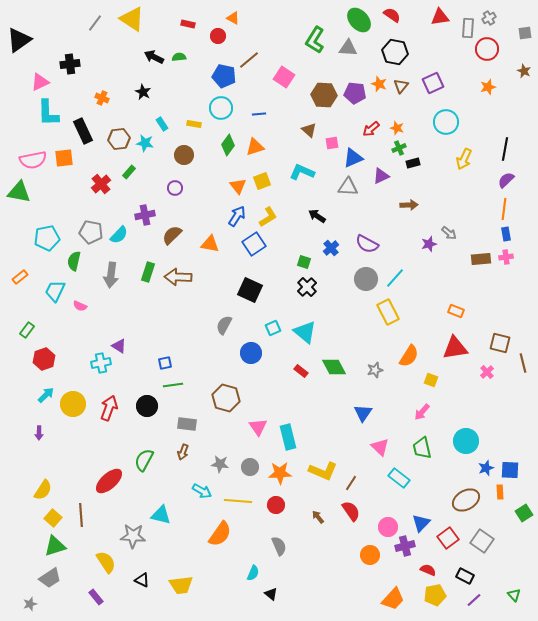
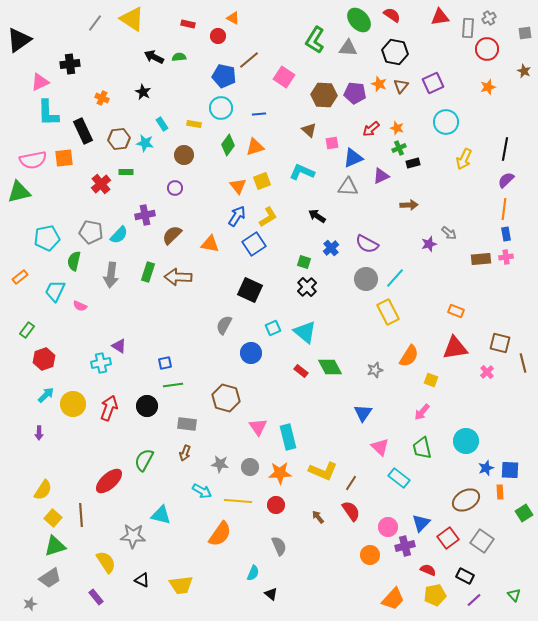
green rectangle at (129, 172): moved 3 px left; rotated 48 degrees clockwise
green triangle at (19, 192): rotated 25 degrees counterclockwise
green diamond at (334, 367): moved 4 px left
brown arrow at (183, 452): moved 2 px right, 1 px down
